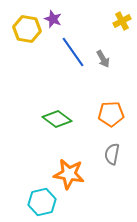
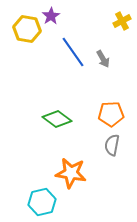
purple star: moved 2 px left, 3 px up; rotated 18 degrees clockwise
gray semicircle: moved 9 px up
orange star: moved 2 px right, 1 px up
